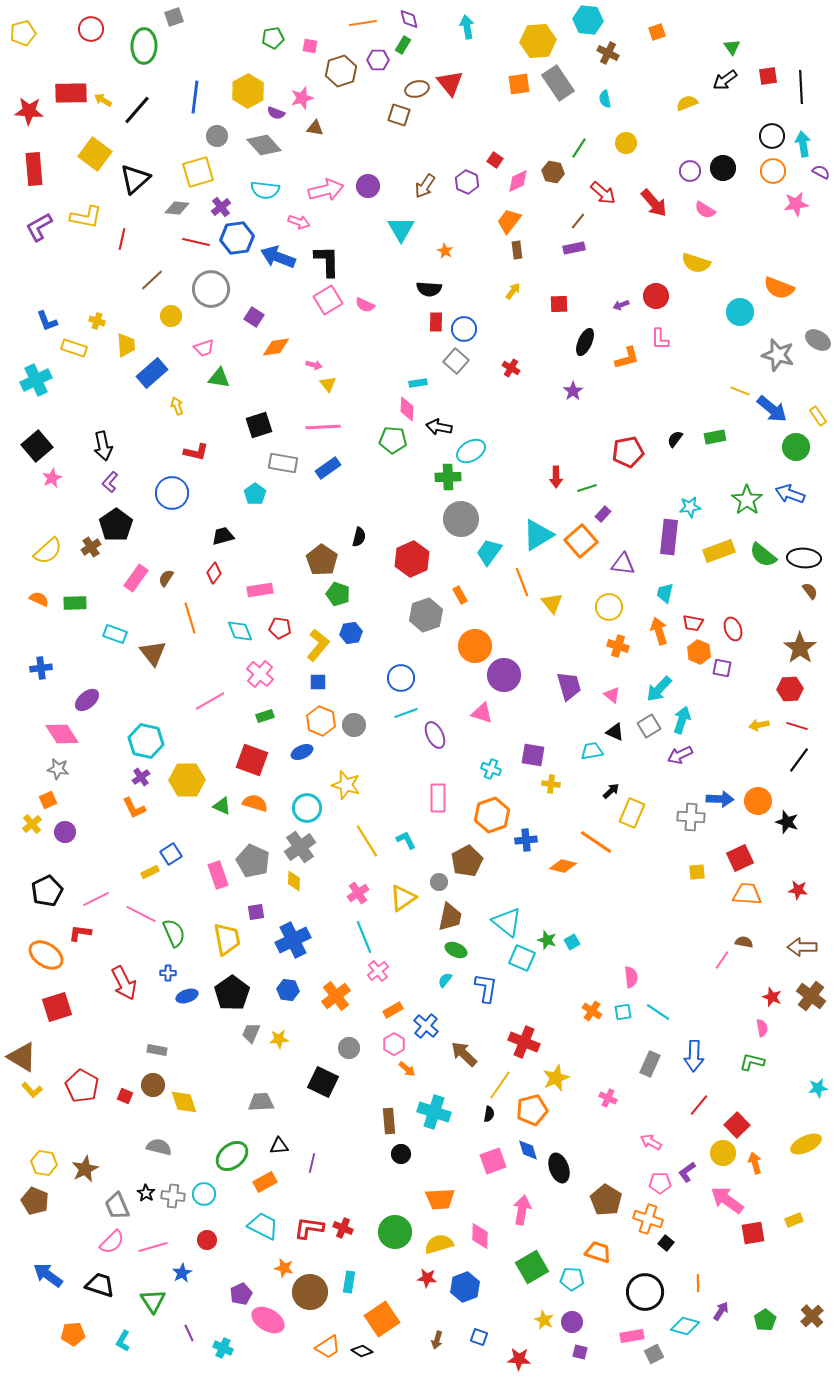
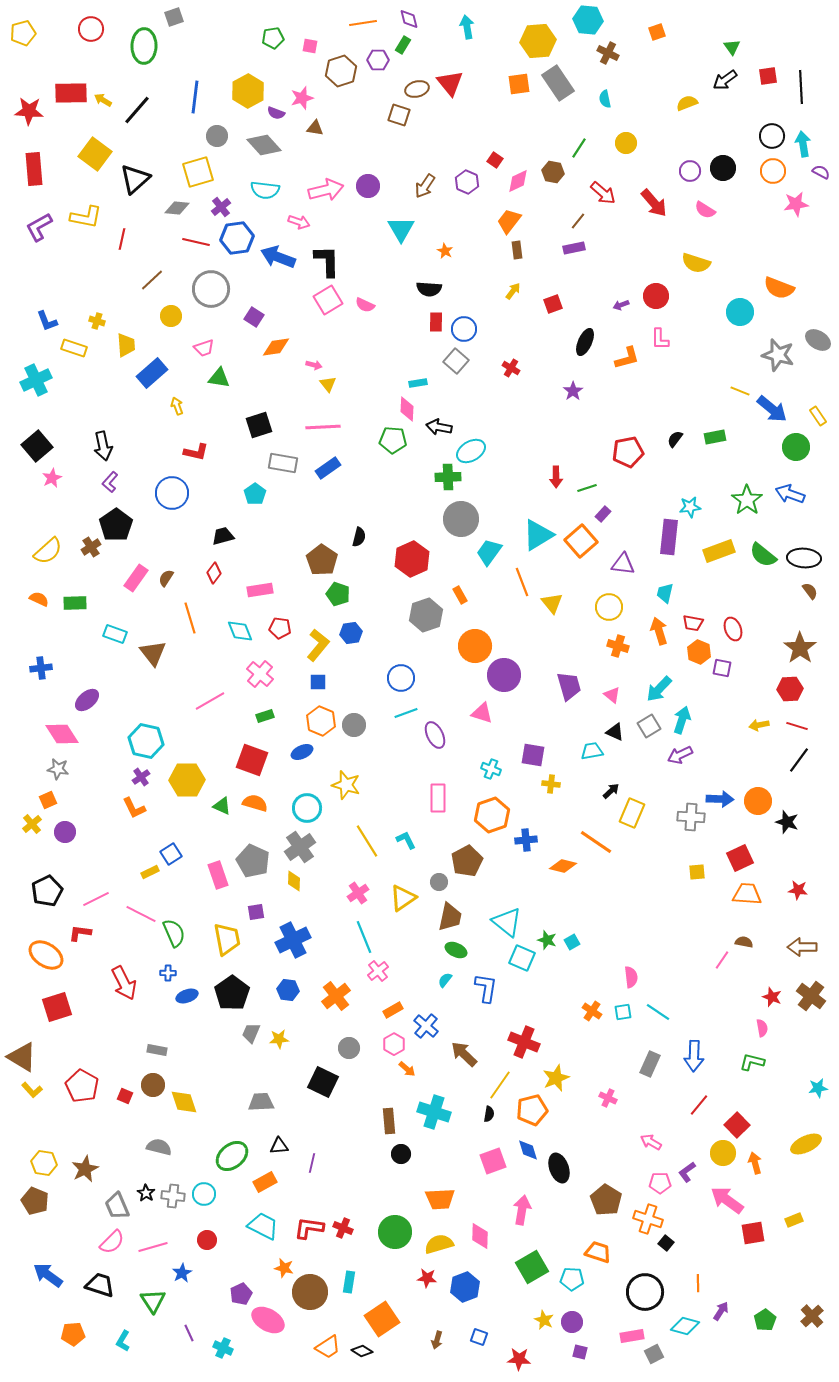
red square at (559, 304): moved 6 px left; rotated 18 degrees counterclockwise
